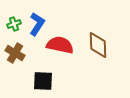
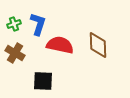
blue L-shape: moved 1 px right; rotated 15 degrees counterclockwise
